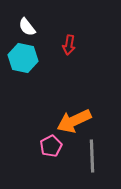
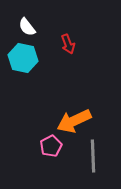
red arrow: moved 1 px left, 1 px up; rotated 30 degrees counterclockwise
gray line: moved 1 px right
